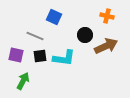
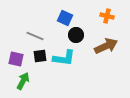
blue square: moved 11 px right, 1 px down
black circle: moved 9 px left
purple square: moved 4 px down
